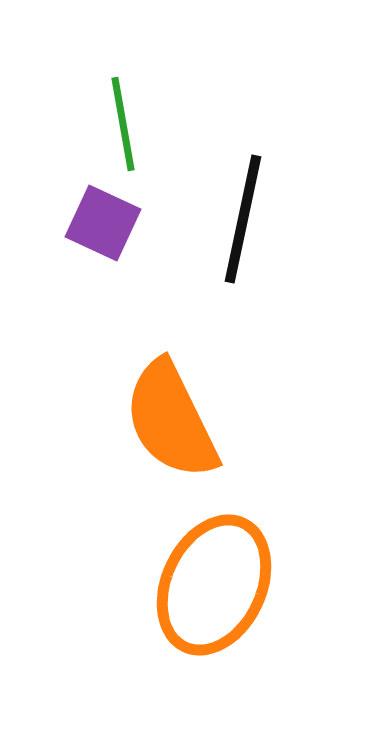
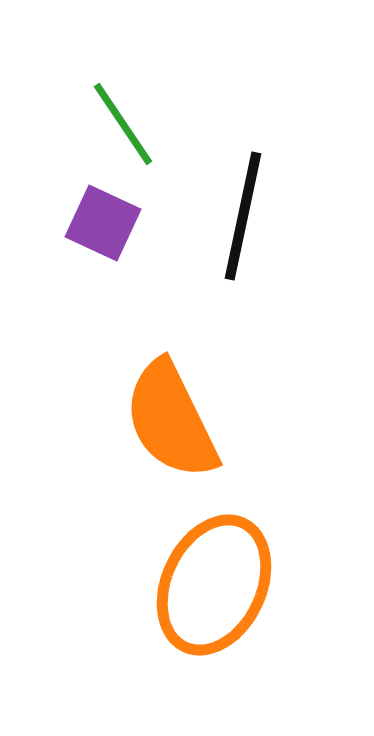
green line: rotated 24 degrees counterclockwise
black line: moved 3 px up
